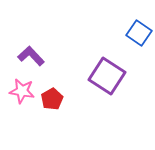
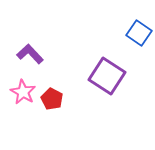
purple L-shape: moved 1 px left, 2 px up
pink star: moved 1 px right, 1 px down; rotated 20 degrees clockwise
red pentagon: rotated 15 degrees counterclockwise
